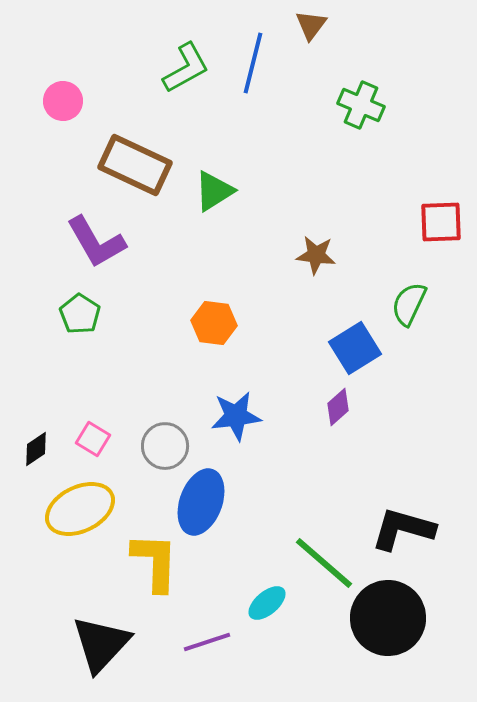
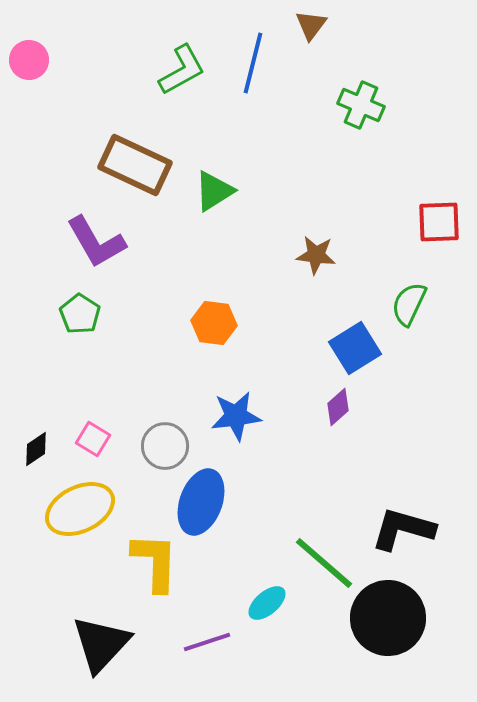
green L-shape: moved 4 px left, 2 px down
pink circle: moved 34 px left, 41 px up
red square: moved 2 px left
